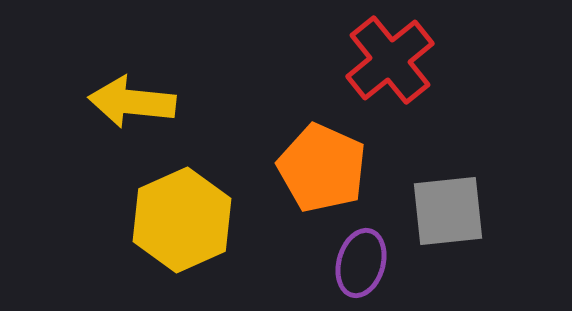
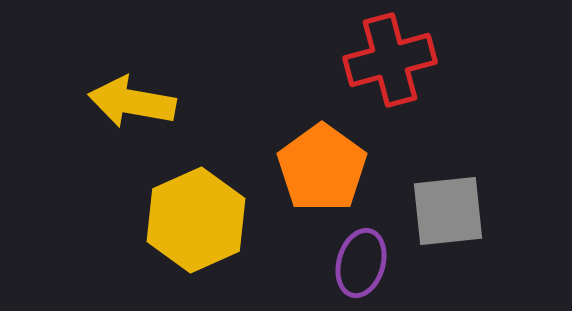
red cross: rotated 24 degrees clockwise
yellow arrow: rotated 4 degrees clockwise
orange pentagon: rotated 12 degrees clockwise
yellow hexagon: moved 14 px right
